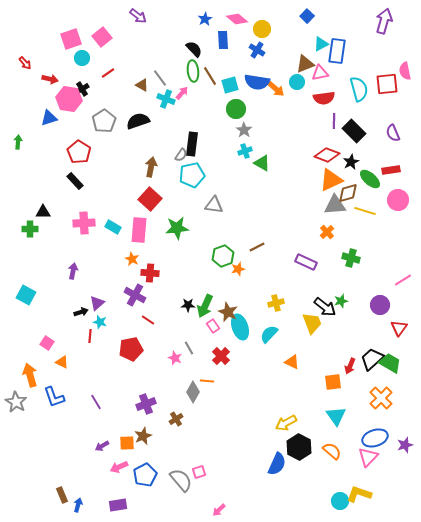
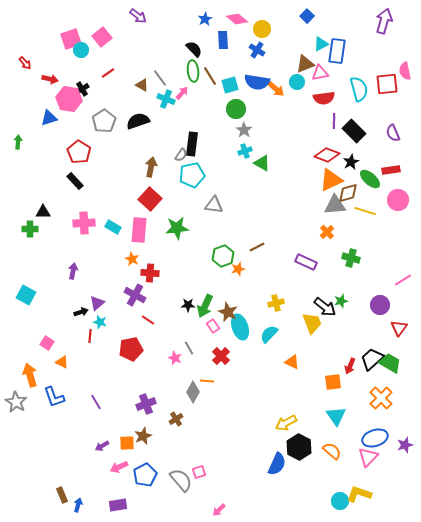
cyan circle at (82, 58): moved 1 px left, 8 px up
